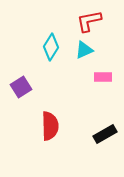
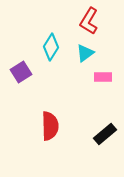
red L-shape: rotated 48 degrees counterclockwise
cyan triangle: moved 1 px right, 3 px down; rotated 12 degrees counterclockwise
purple square: moved 15 px up
black rectangle: rotated 10 degrees counterclockwise
